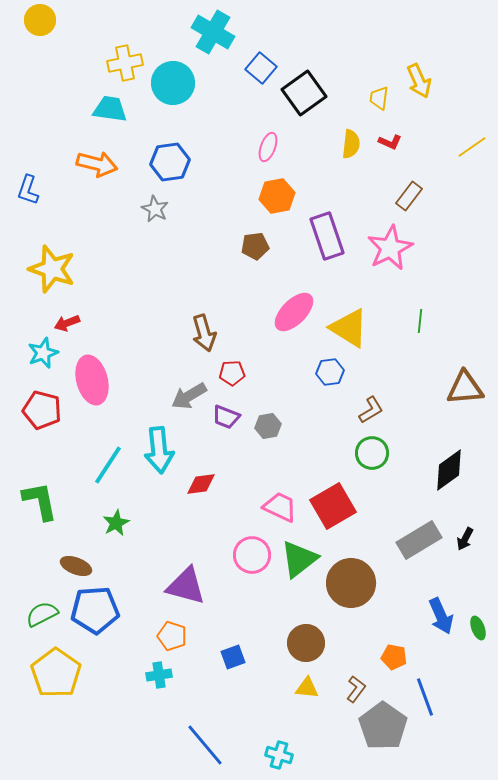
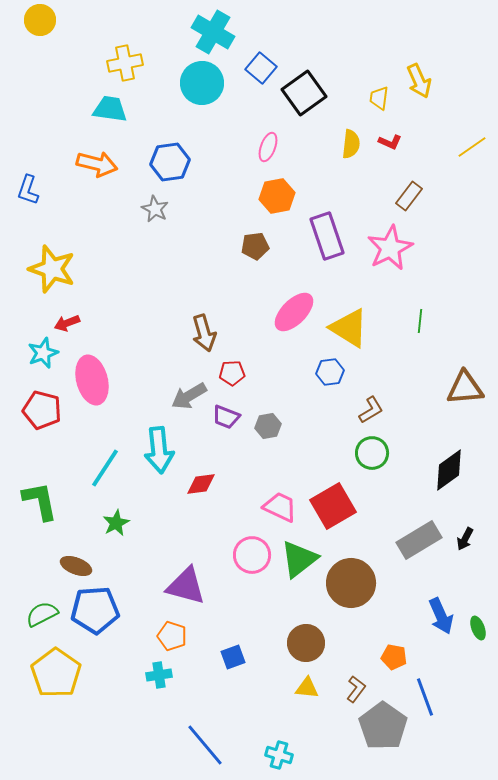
cyan circle at (173, 83): moved 29 px right
cyan line at (108, 465): moved 3 px left, 3 px down
